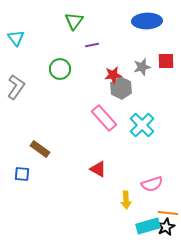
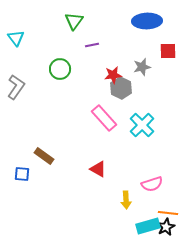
red square: moved 2 px right, 10 px up
brown rectangle: moved 4 px right, 7 px down
